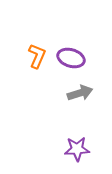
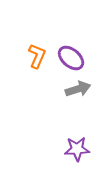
purple ellipse: rotated 24 degrees clockwise
gray arrow: moved 2 px left, 4 px up
